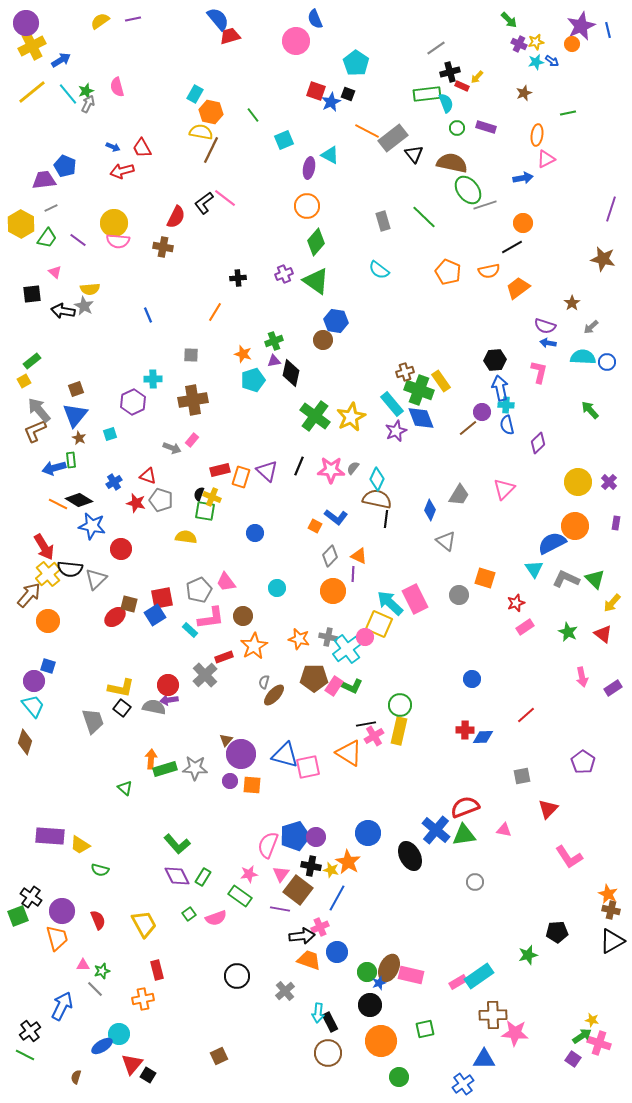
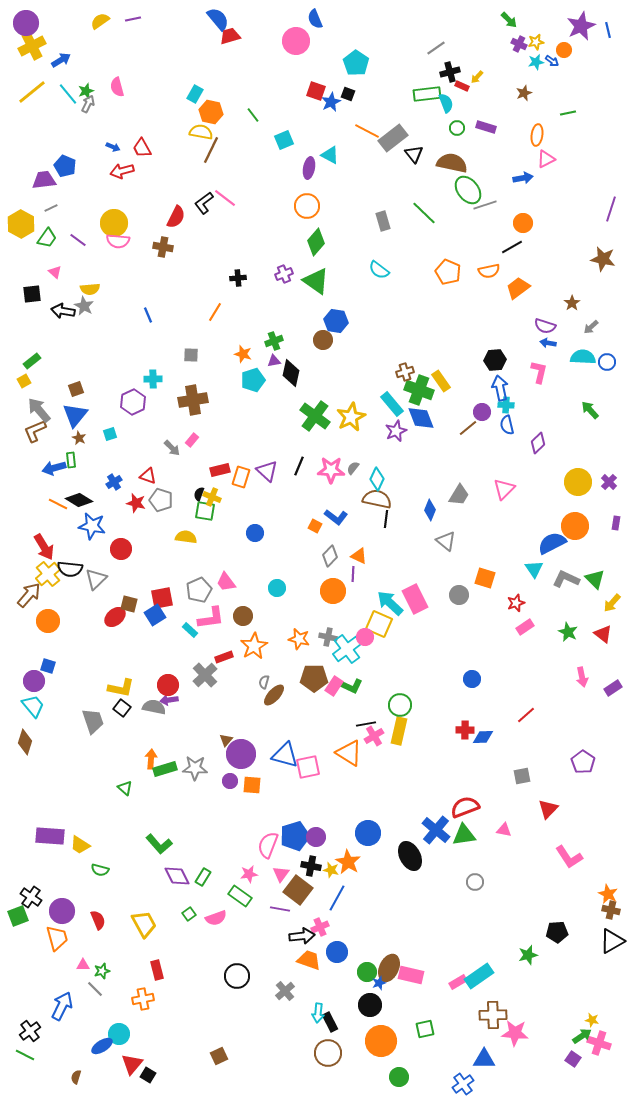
orange circle at (572, 44): moved 8 px left, 6 px down
green line at (424, 217): moved 4 px up
gray arrow at (172, 448): rotated 24 degrees clockwise
green L-shape at (177, 844): moved 18 px left
